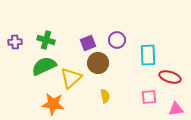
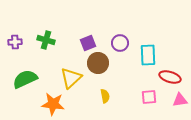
purple circle: moved 3 px right, 3 px down
green semicircle: moved 19 px left, 13 px down
pink triangle: moved 4 px right, 9 px up
